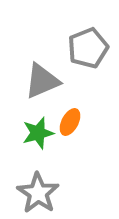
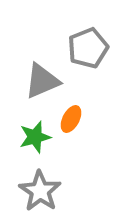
orange ellipse: moved 1 px right, 3 px up
green star: moved 3 px left, 4 px down
gray star: moved 2 px right, 2 px up
